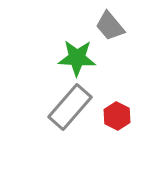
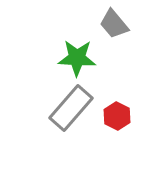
gray trapezoid: moved 4 px right, 2 px up
gray rectangle: moved 1 px right, 1 px down
